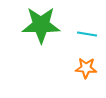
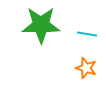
orange star: rotated 15 degrees clockwise
